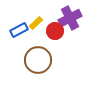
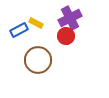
yellow rectangle: rotated 72 degrees clockwise
red circle: moved 11 px right, 5 px down
